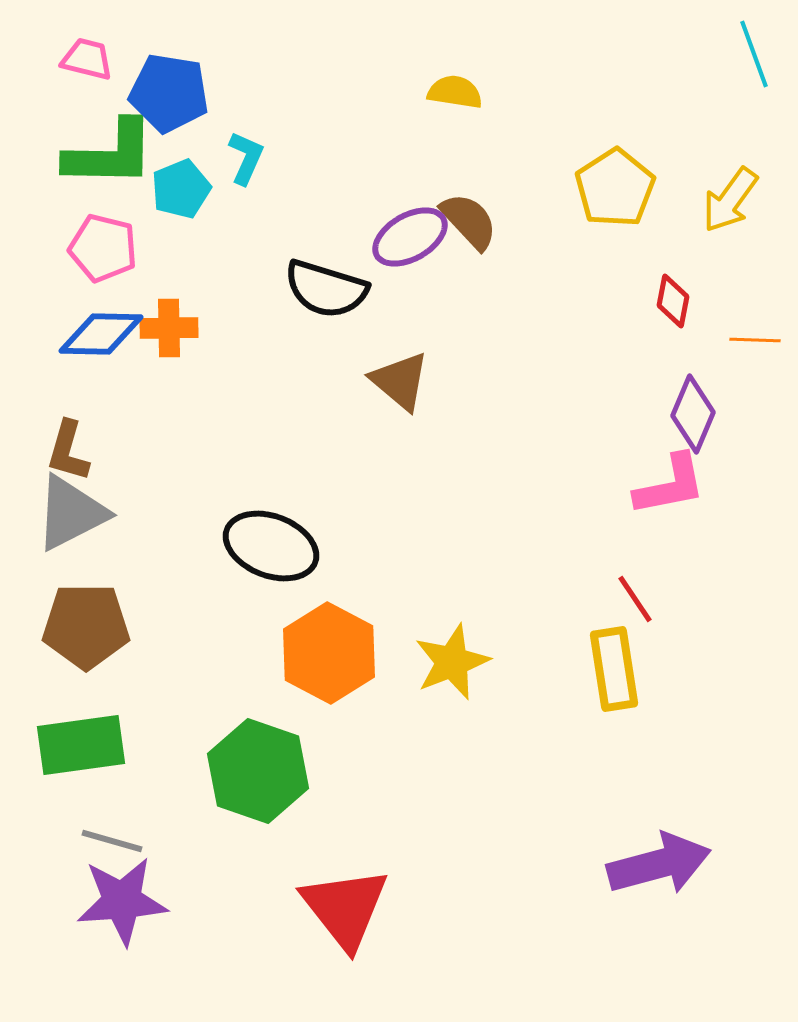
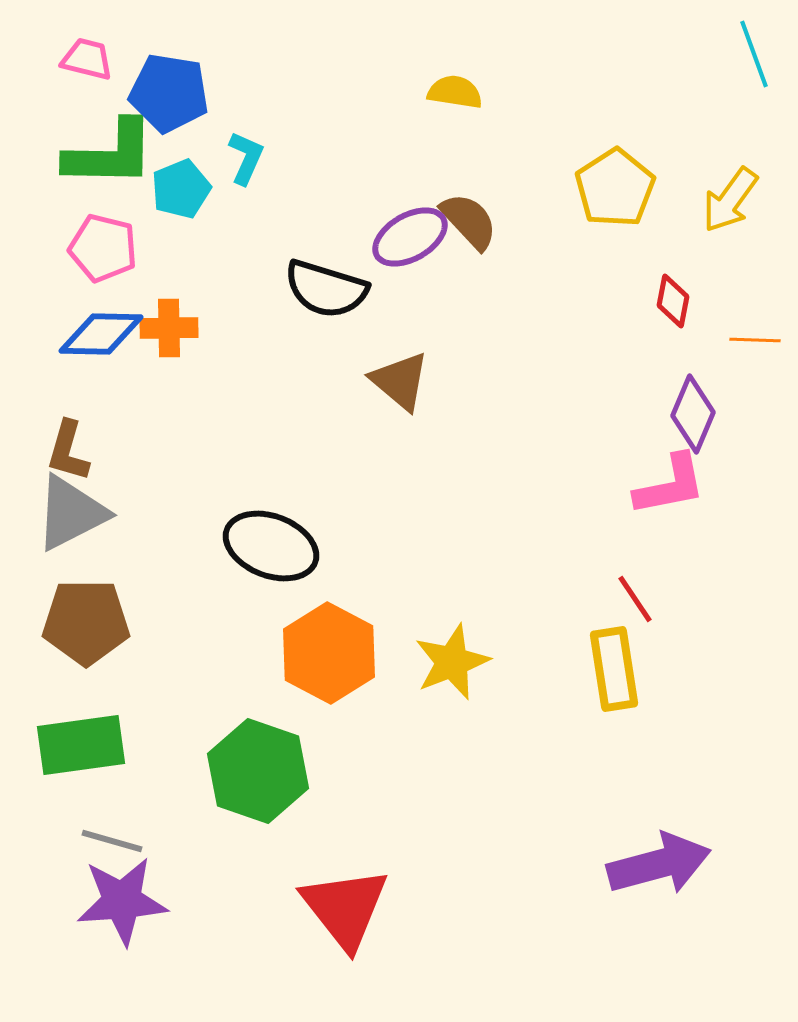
brown pentagon: moved 4 px up
